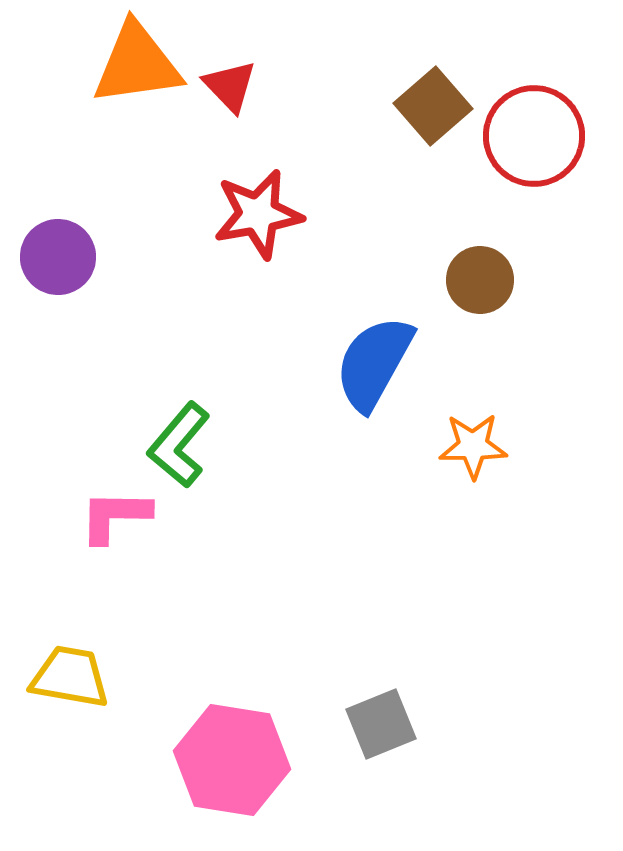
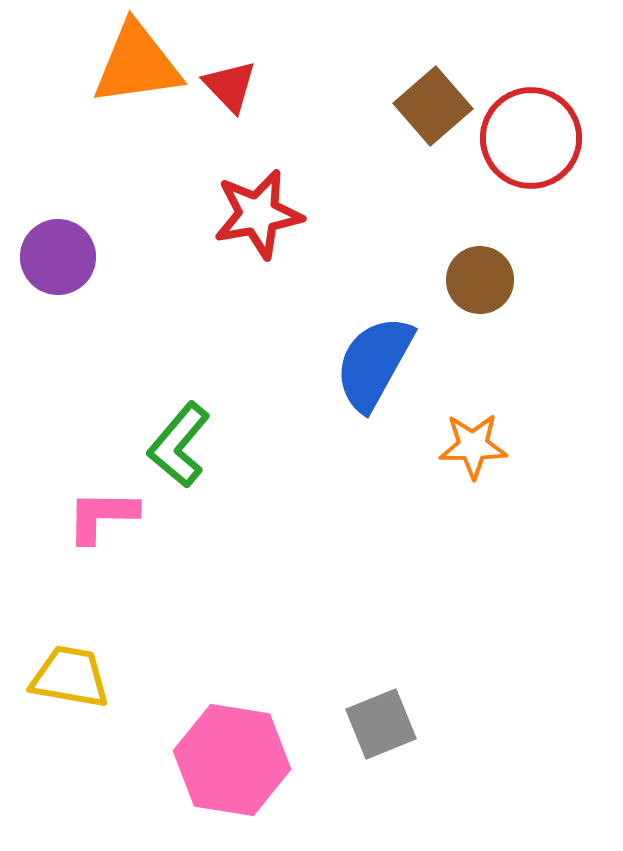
red circle: moved 3 px left, 2 px down
pink L-shape: moved 13 px left
